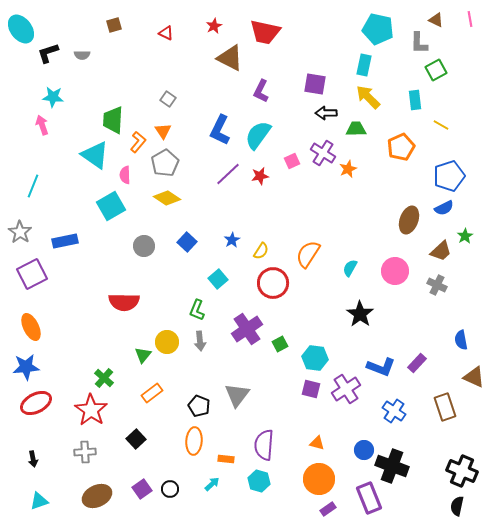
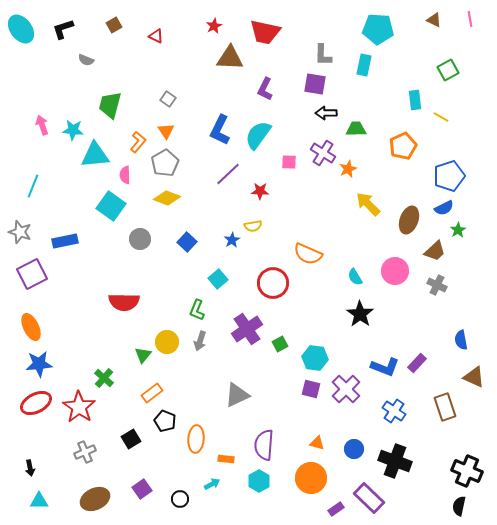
brown triangle at (436, 20): moved 2 px left
brown square at (114, 25): rotated 14 degrees counterclockwise
cyan pentagon at (378, 29): rotated 8 degrees counterclockwise
red triangle at (166, 33): moved 10 px left, 3 px down
gray L-shape at (419, 43): moved 96 px left, 12 px down
black L-shape at (48, 53): moved 15 px right, 24 px up
gray semicircle at (82, 55): moved 4 px right, 5 px down; rotated 21 degrees clockwise
brown triangle at (230, 58): rotated 24 degrees counterclockwise
green square at (436, 70): moved 12 px right
purple L-shape at (261, 91): moved 4 px right, 2 px up
cyan star at (53, 97): moved 20 px right, 33 px down
yellow arrow at (368, 97): moved 107 px down
green trapezoid at (113, 120): moved 3 px left, 15 px up; rotated 12 degrees clockwise
yellow line at (441, 125): moved 8 px up
orange triangle at (163, 131): moved 3 px right
orange pentagon at (401, 147): moved 2 px right, 1 px up
cyan triangle at (95, 155): rotated 40 degrees counterclockwise
pink square at (292, 161): moved 3 px left, 1 px down; rotated 28 degrees clockwise
red star at (260, 176): moved 15 px down; rotated 12 degrees clockwise
yellow diamond at (167, 198): rotated 12 degrees counterclockwise
cyan square at (111, 206): rotated 24 degrees counterclockwise
gray star at (20, 232): rotated 15 degrees counterclockwise
green star at (465, 236): moved 7 px left, 6 px up
gray circle at (144, 246): moved 4 px left, 7 px up
yellow semicircle at (261, 251): moved 8 px left, 25 px up; rotated 48 degrees clockwise
brown trapezoid at (441, 251): moved 6 px left
orange semicircle at (308, 254): rotated 100 degrees counterclockwise
cyan semicircle at (350, 268): moved 5 px right, 9 px down; rotated 60 degrees counterclockwise
gray arrow at (200, 341): rotated 24 degrees clockwise
blue star at (26, 367): moved 13 px right, 3 px up
blue L-shape at (381, 367): moved 4 px right
purple cross at (346, 389): rotated 12 degrees counterclockwise
gray triangle at (237, 395): rotated 28 degrees clockwise
black pentagon at (199, 406): moved 34 px left, 15 px down
red star at (91, 410): moved 12 px left, 3 px up
black square at (136, 439): moved 5 px left; rotated 12 degrees clockwise
orange ellipse at (194, 441): moved 2 px right, 2 px up
blue circle at (364, 450): moved 10 px left, 1 px up
gray cross at (85, 452): rotated 20 degrees counterclockwise
black arrow at (33, 459): moved 3 px left, 9 px down
black cross at (392, 466): moved 3 px right, 5 px up
black cross at (462, 471): moved 5 px right
orange circle at (319, 479): moved 8 px left, 1 px up
cyan hexagon at (259, 481): rotated 15 degrees clockwise
cyan arrow at (212, 484): rotated 14 degrees clockwise
black circle at (170, 489): moved 10 px right, 10 px down
brown ellipse at (97, 496): moved 2 px left, 3 px down
purple rectangle at (369, 498): rotated 24 degrees counterclockwise
cyan triangle at (39, 501): rotated 18 degrees clockwise
black semicircle at (457, 506): moved 2 px right
purple rectangle at (328, 509): moved 8 px right
